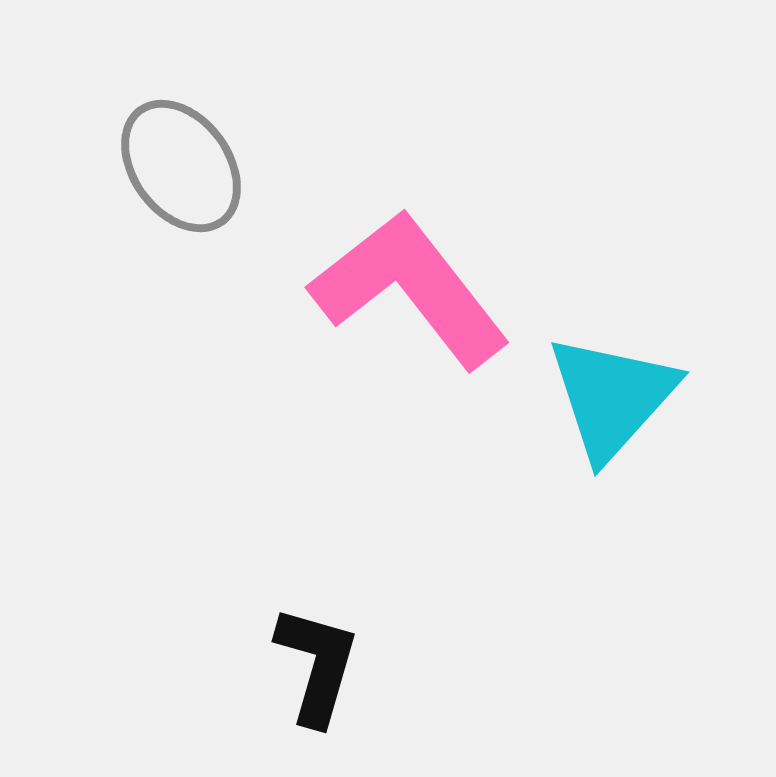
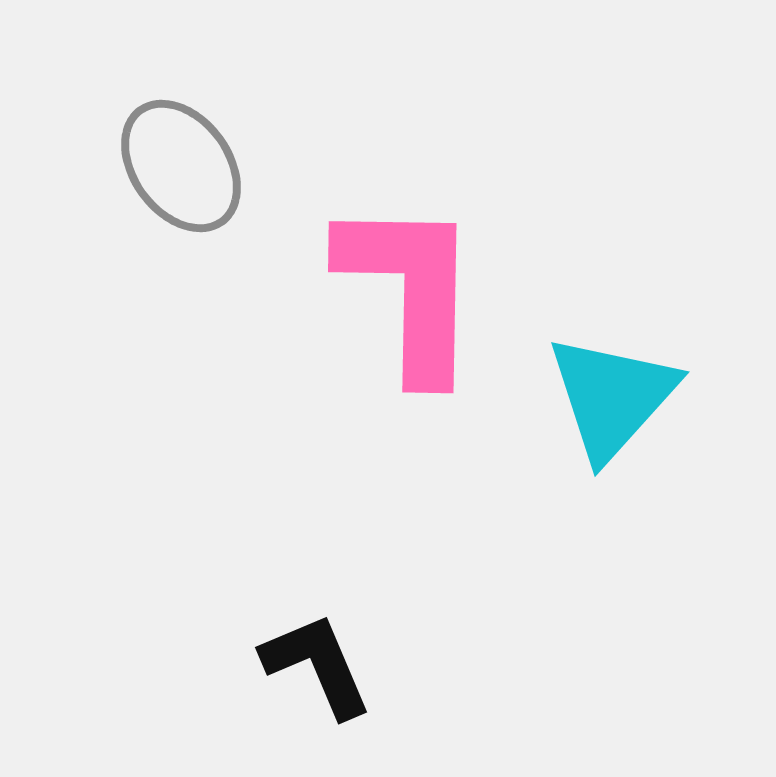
pink L-shape: rotated 39 degrees clockwise
black L-shape: rotated 39 degrees counterclockwise
